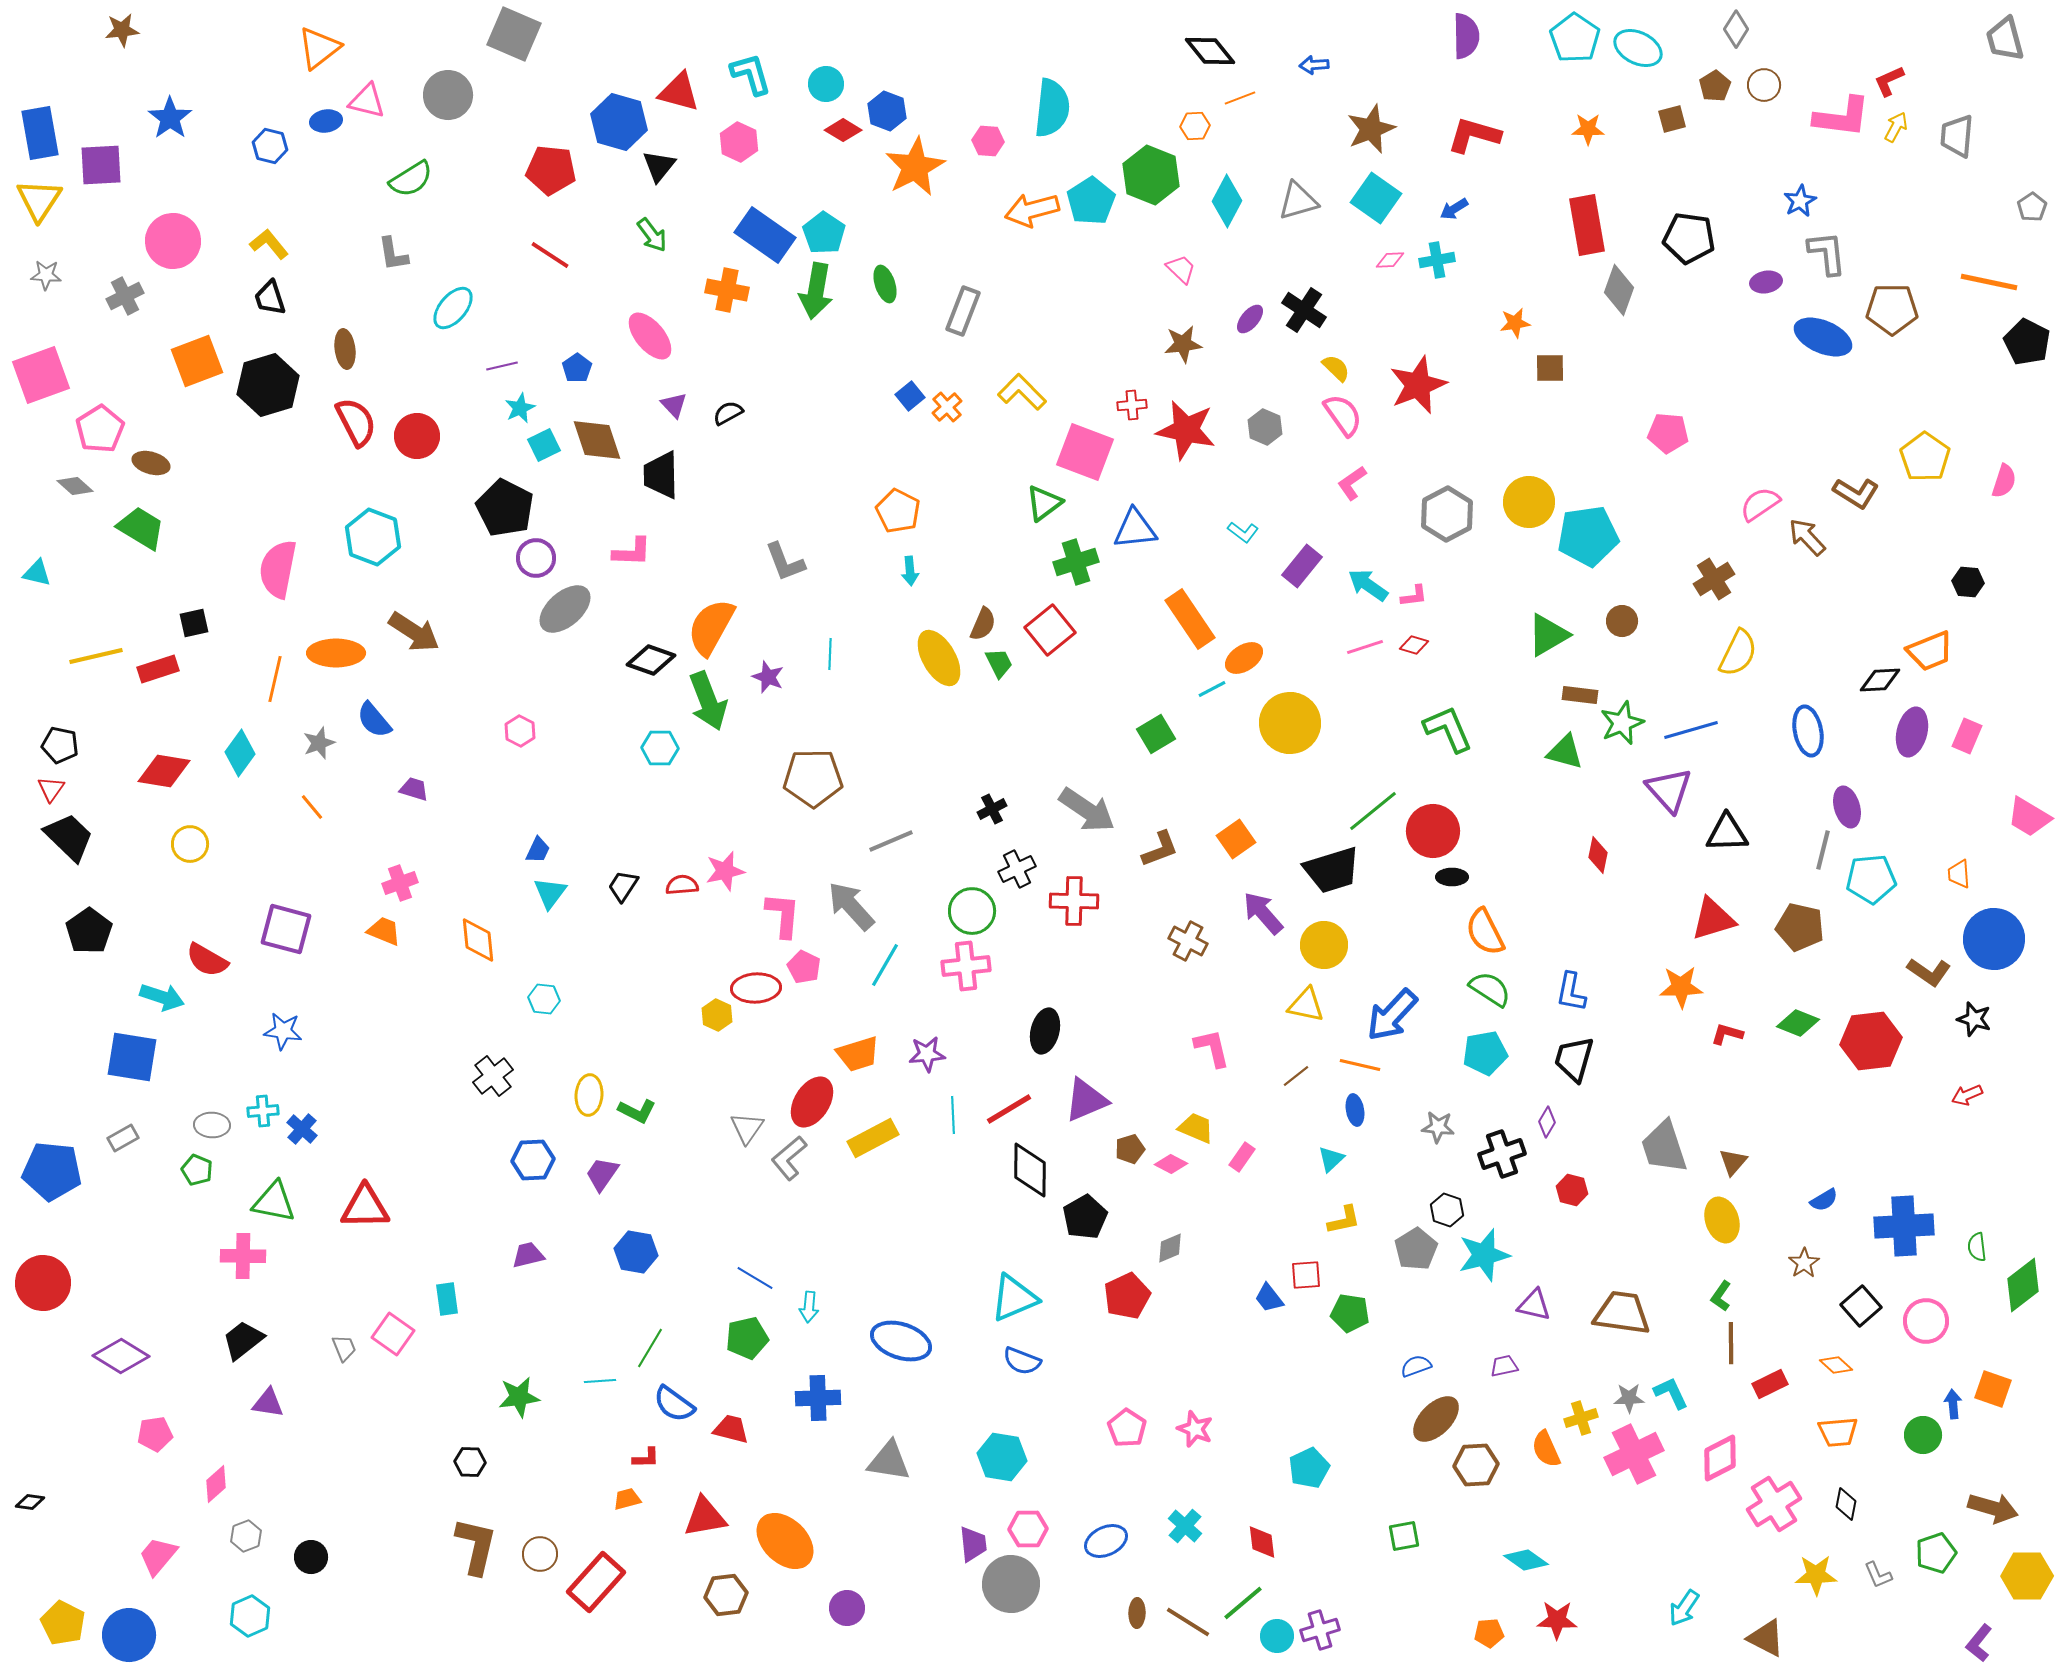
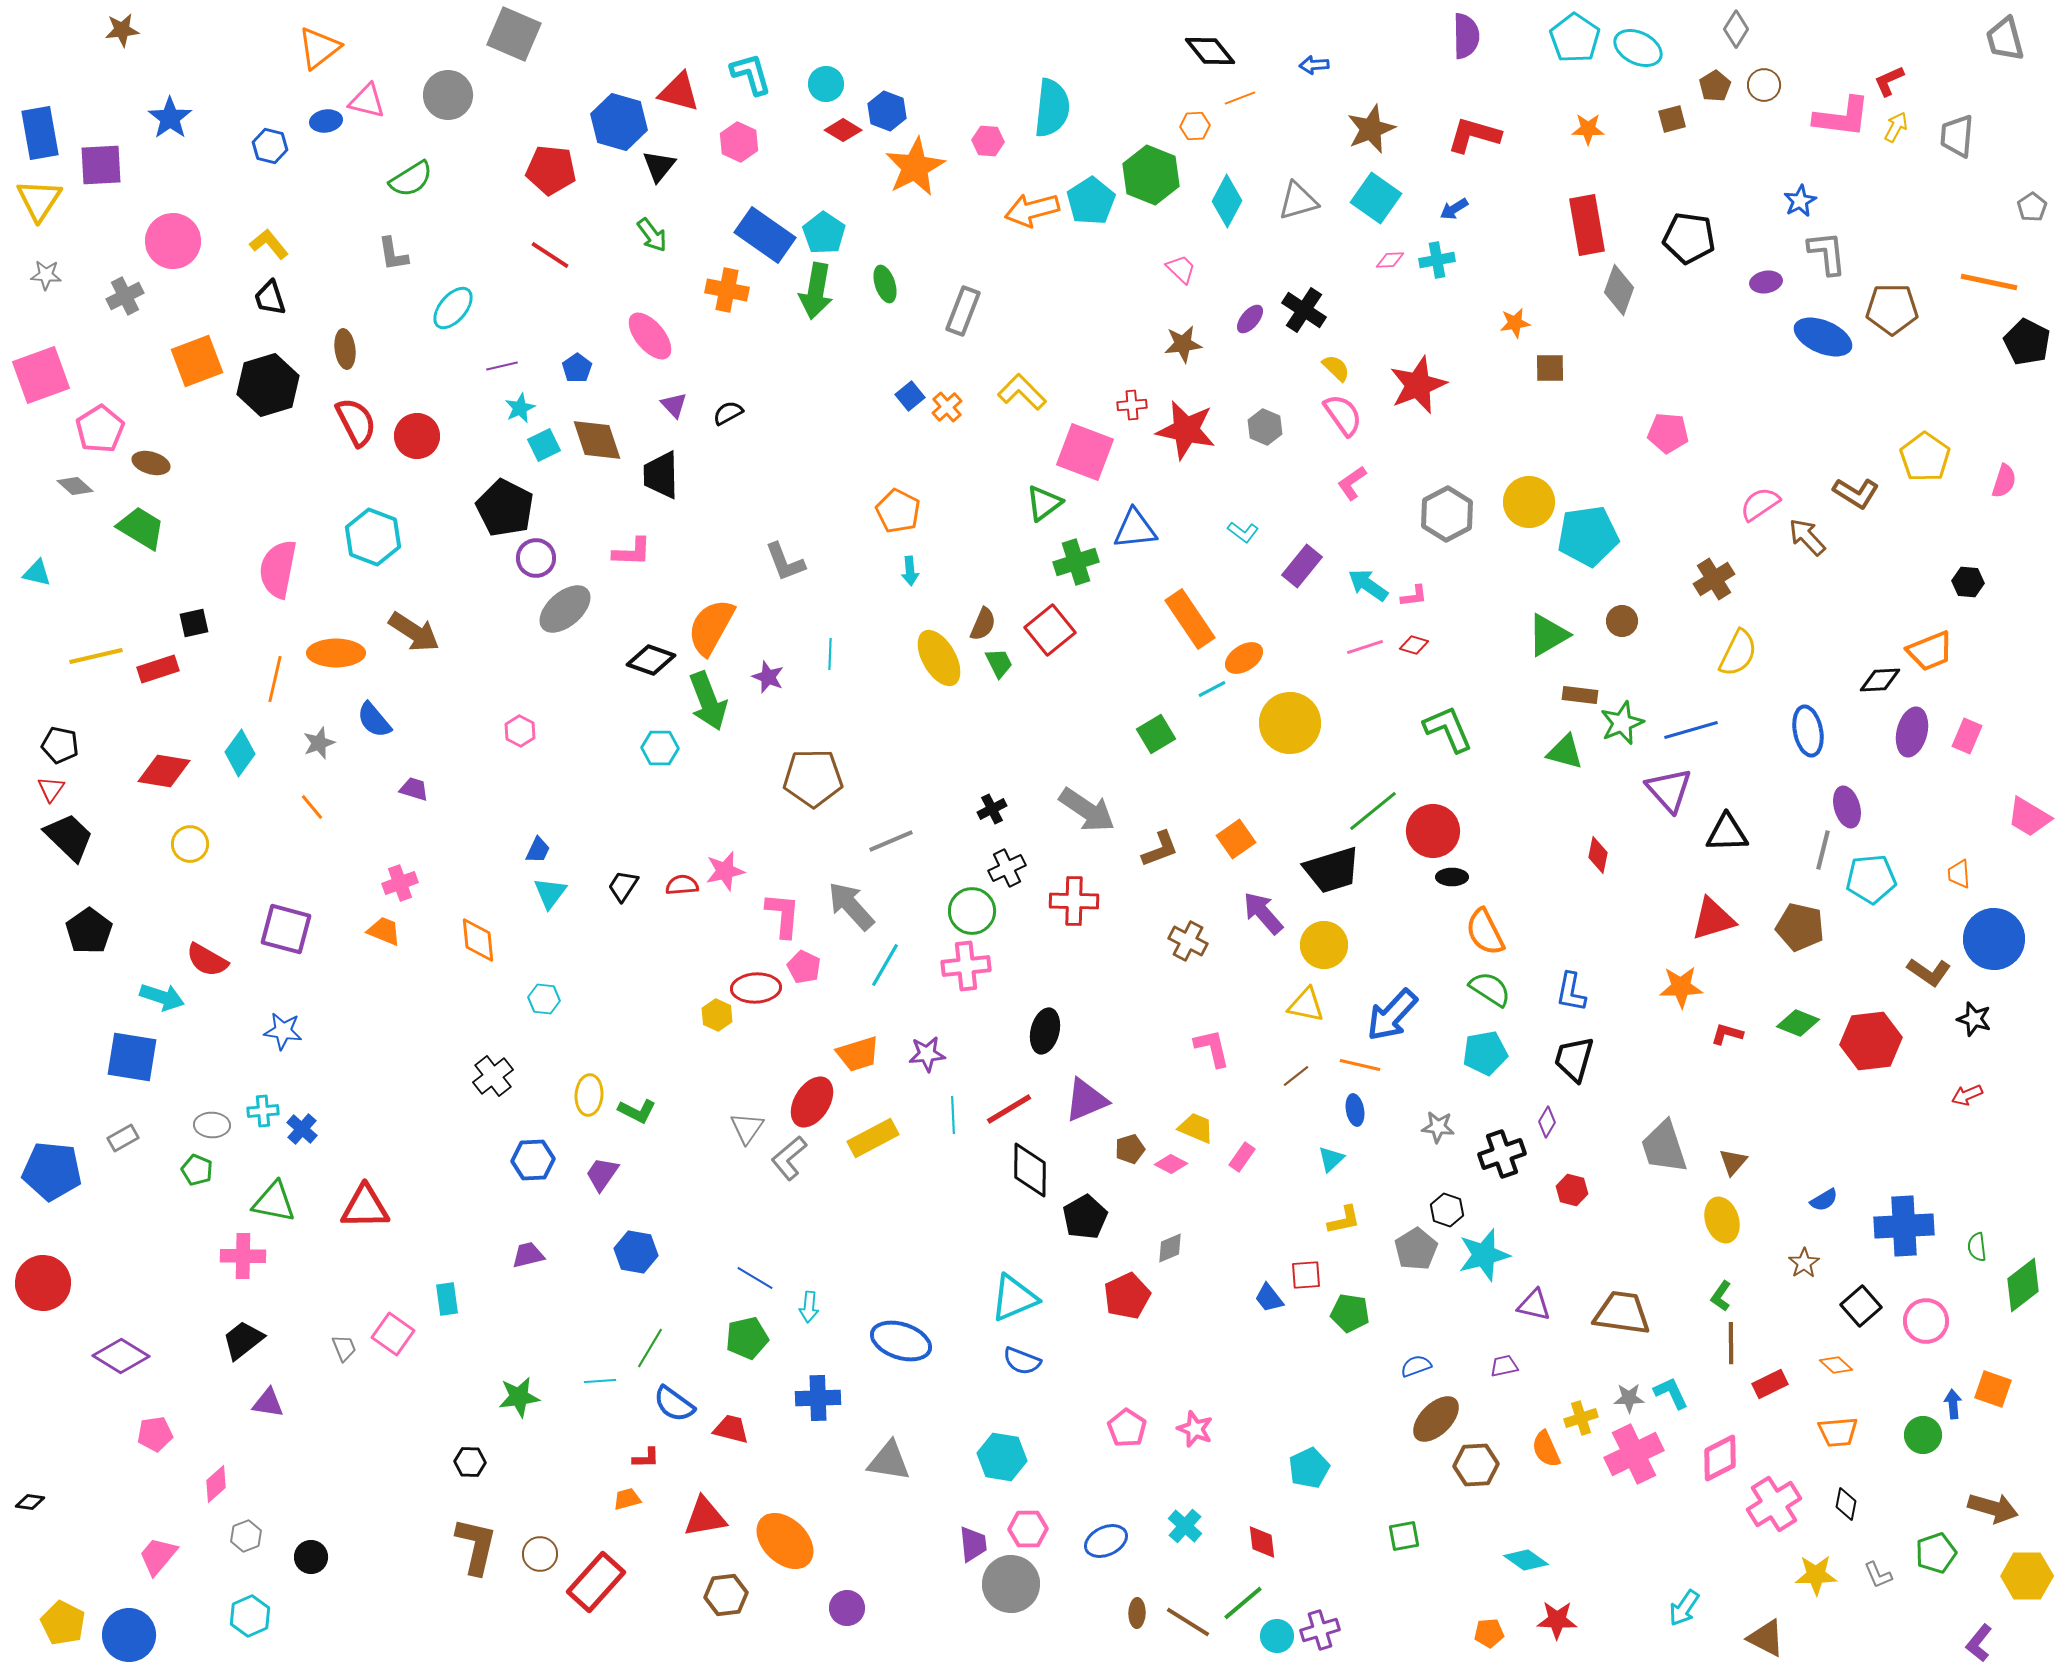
black cross at (1017, 869): moved 10 px left, 1 px up
